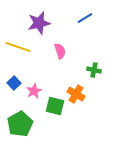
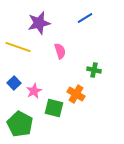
green square: moved 1 px left, 2 px down
green pentagon: rotated 15 degrees counterclockwise
